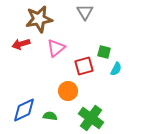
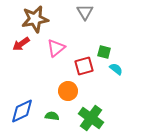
brown star: moved 4 px left
red arrow: rotated 18 degrees counterclockwise
cyan semicircle: rotated 80 degrees counterclockwise
blue diamond: moved 2 px left, 1 px down
green semicircle: moved 2 px right
